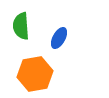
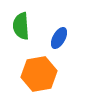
orange hexagon: moved 4 px right
